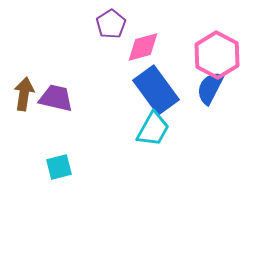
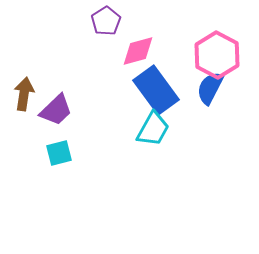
purple pentagon: moved 5 px left, 3 px up
pink diamond: moved 5 px left, 4 px down
purple trapezoid: moved 12 px down; rotated 123 degrees clockwise
cyan square: moved 14 px up
